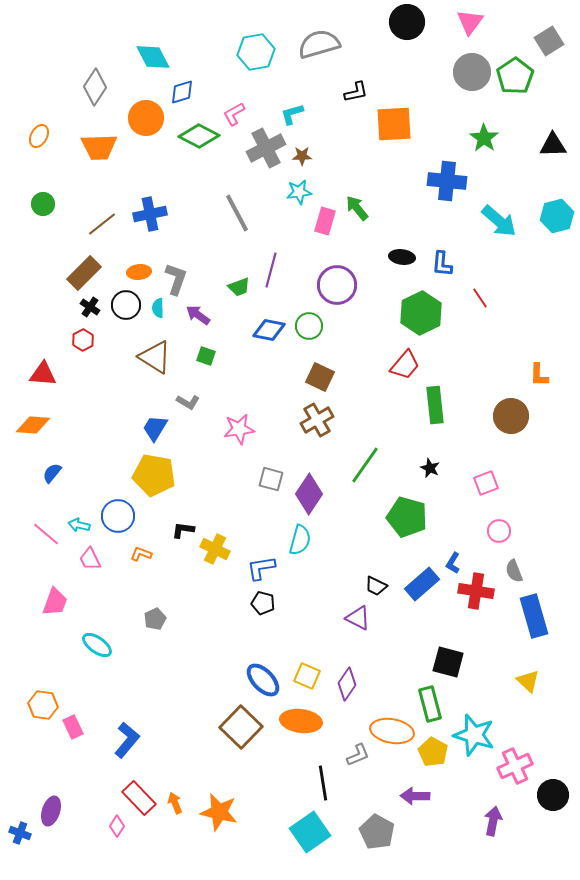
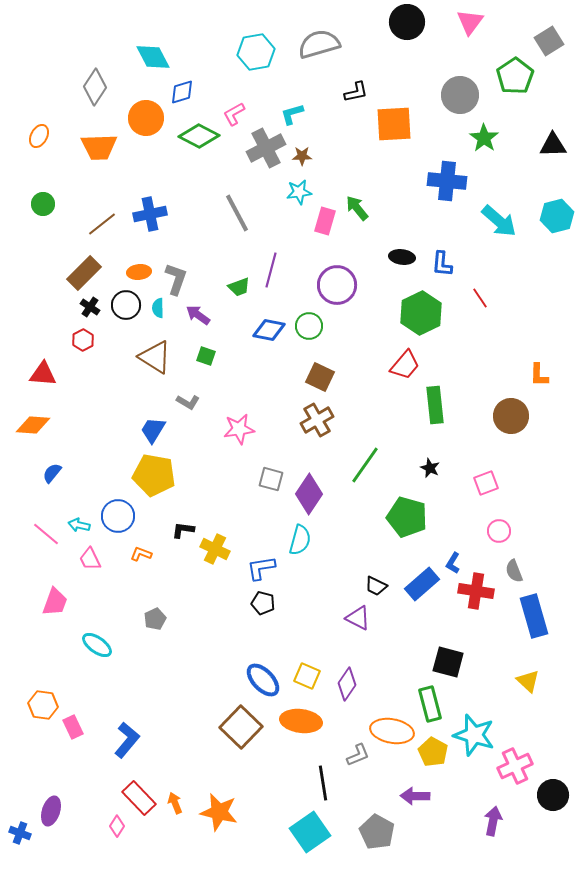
gray circle at (472, 72): moved 12 px left, 23 px down
blue trapezoid at (155, 428): moved 2 px left, 2 px down
